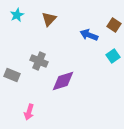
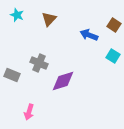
cyan star: rotated 24 degrees counterclockwise
cyan square: rotated 24 degrees counterclockwise
gray cross: moved 2 px down
